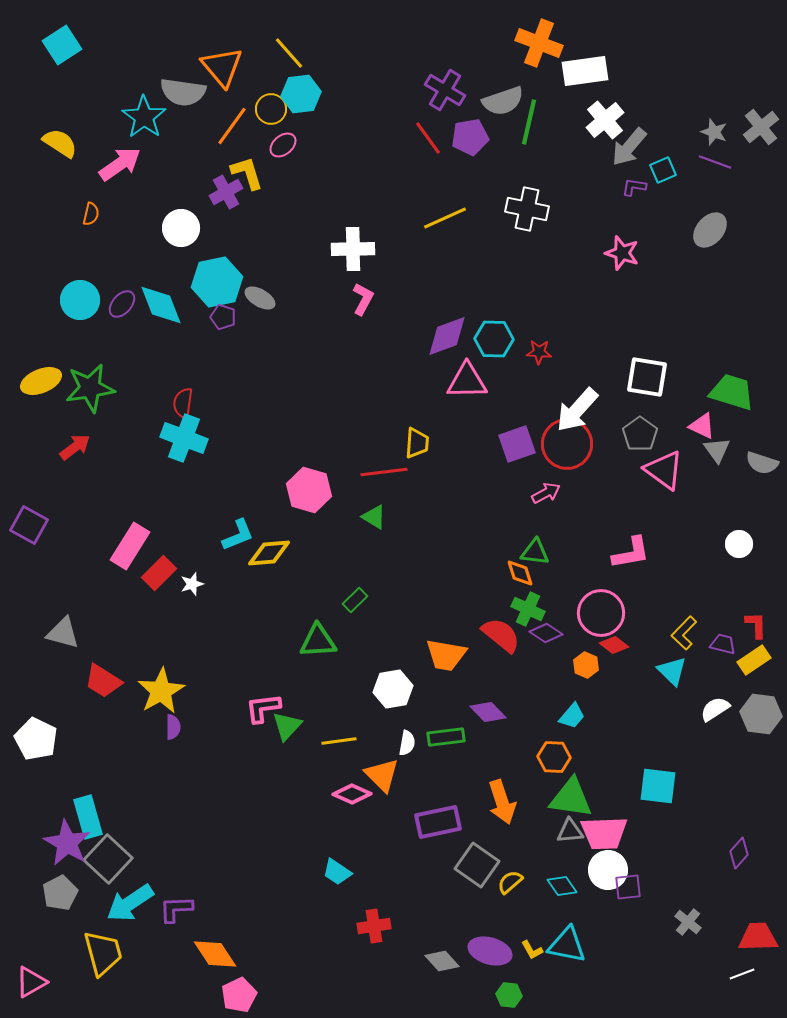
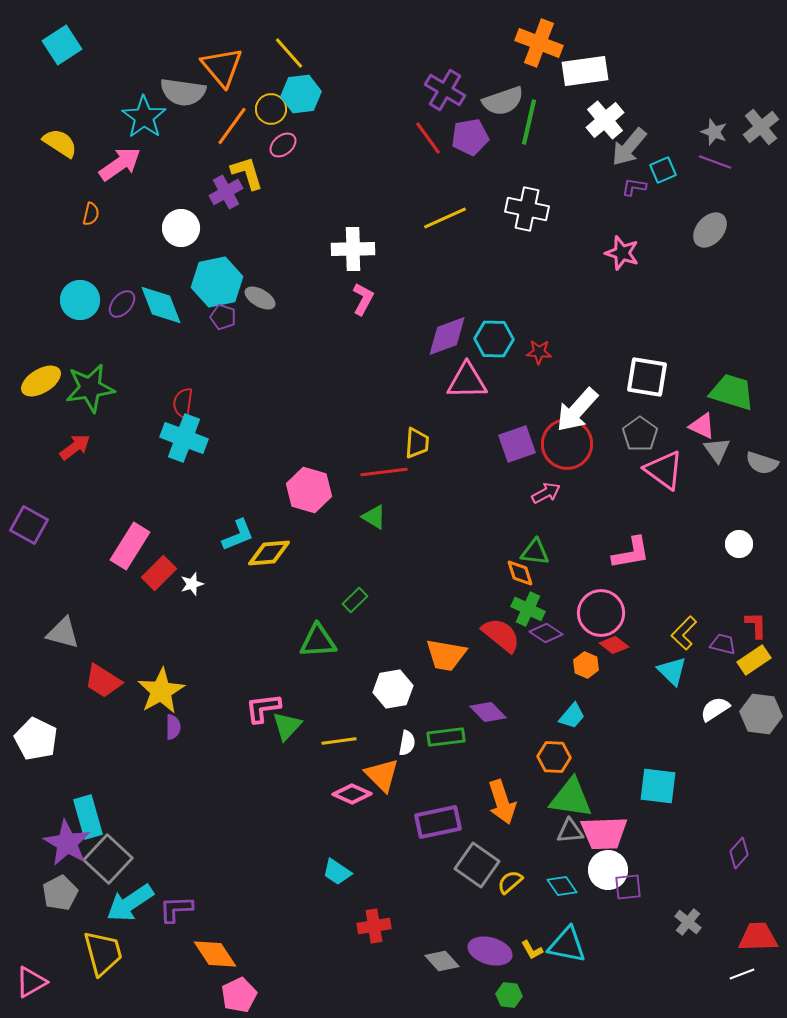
yellow ellipse at (41, 381): rotated 9 degrees counterclockwise
